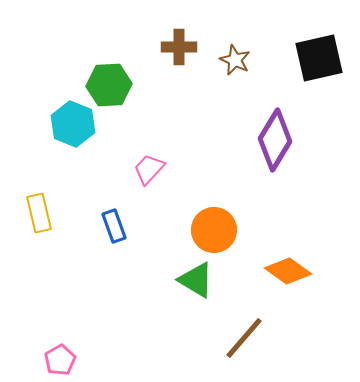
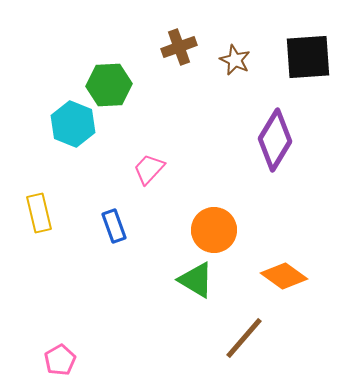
brown cross: rotated 20 degrees counterclockwise
black square: moved 11 px left, 1 px up; rotated 9 degrees clockwise
orange diamond: moved 4 px left, 5 px down
